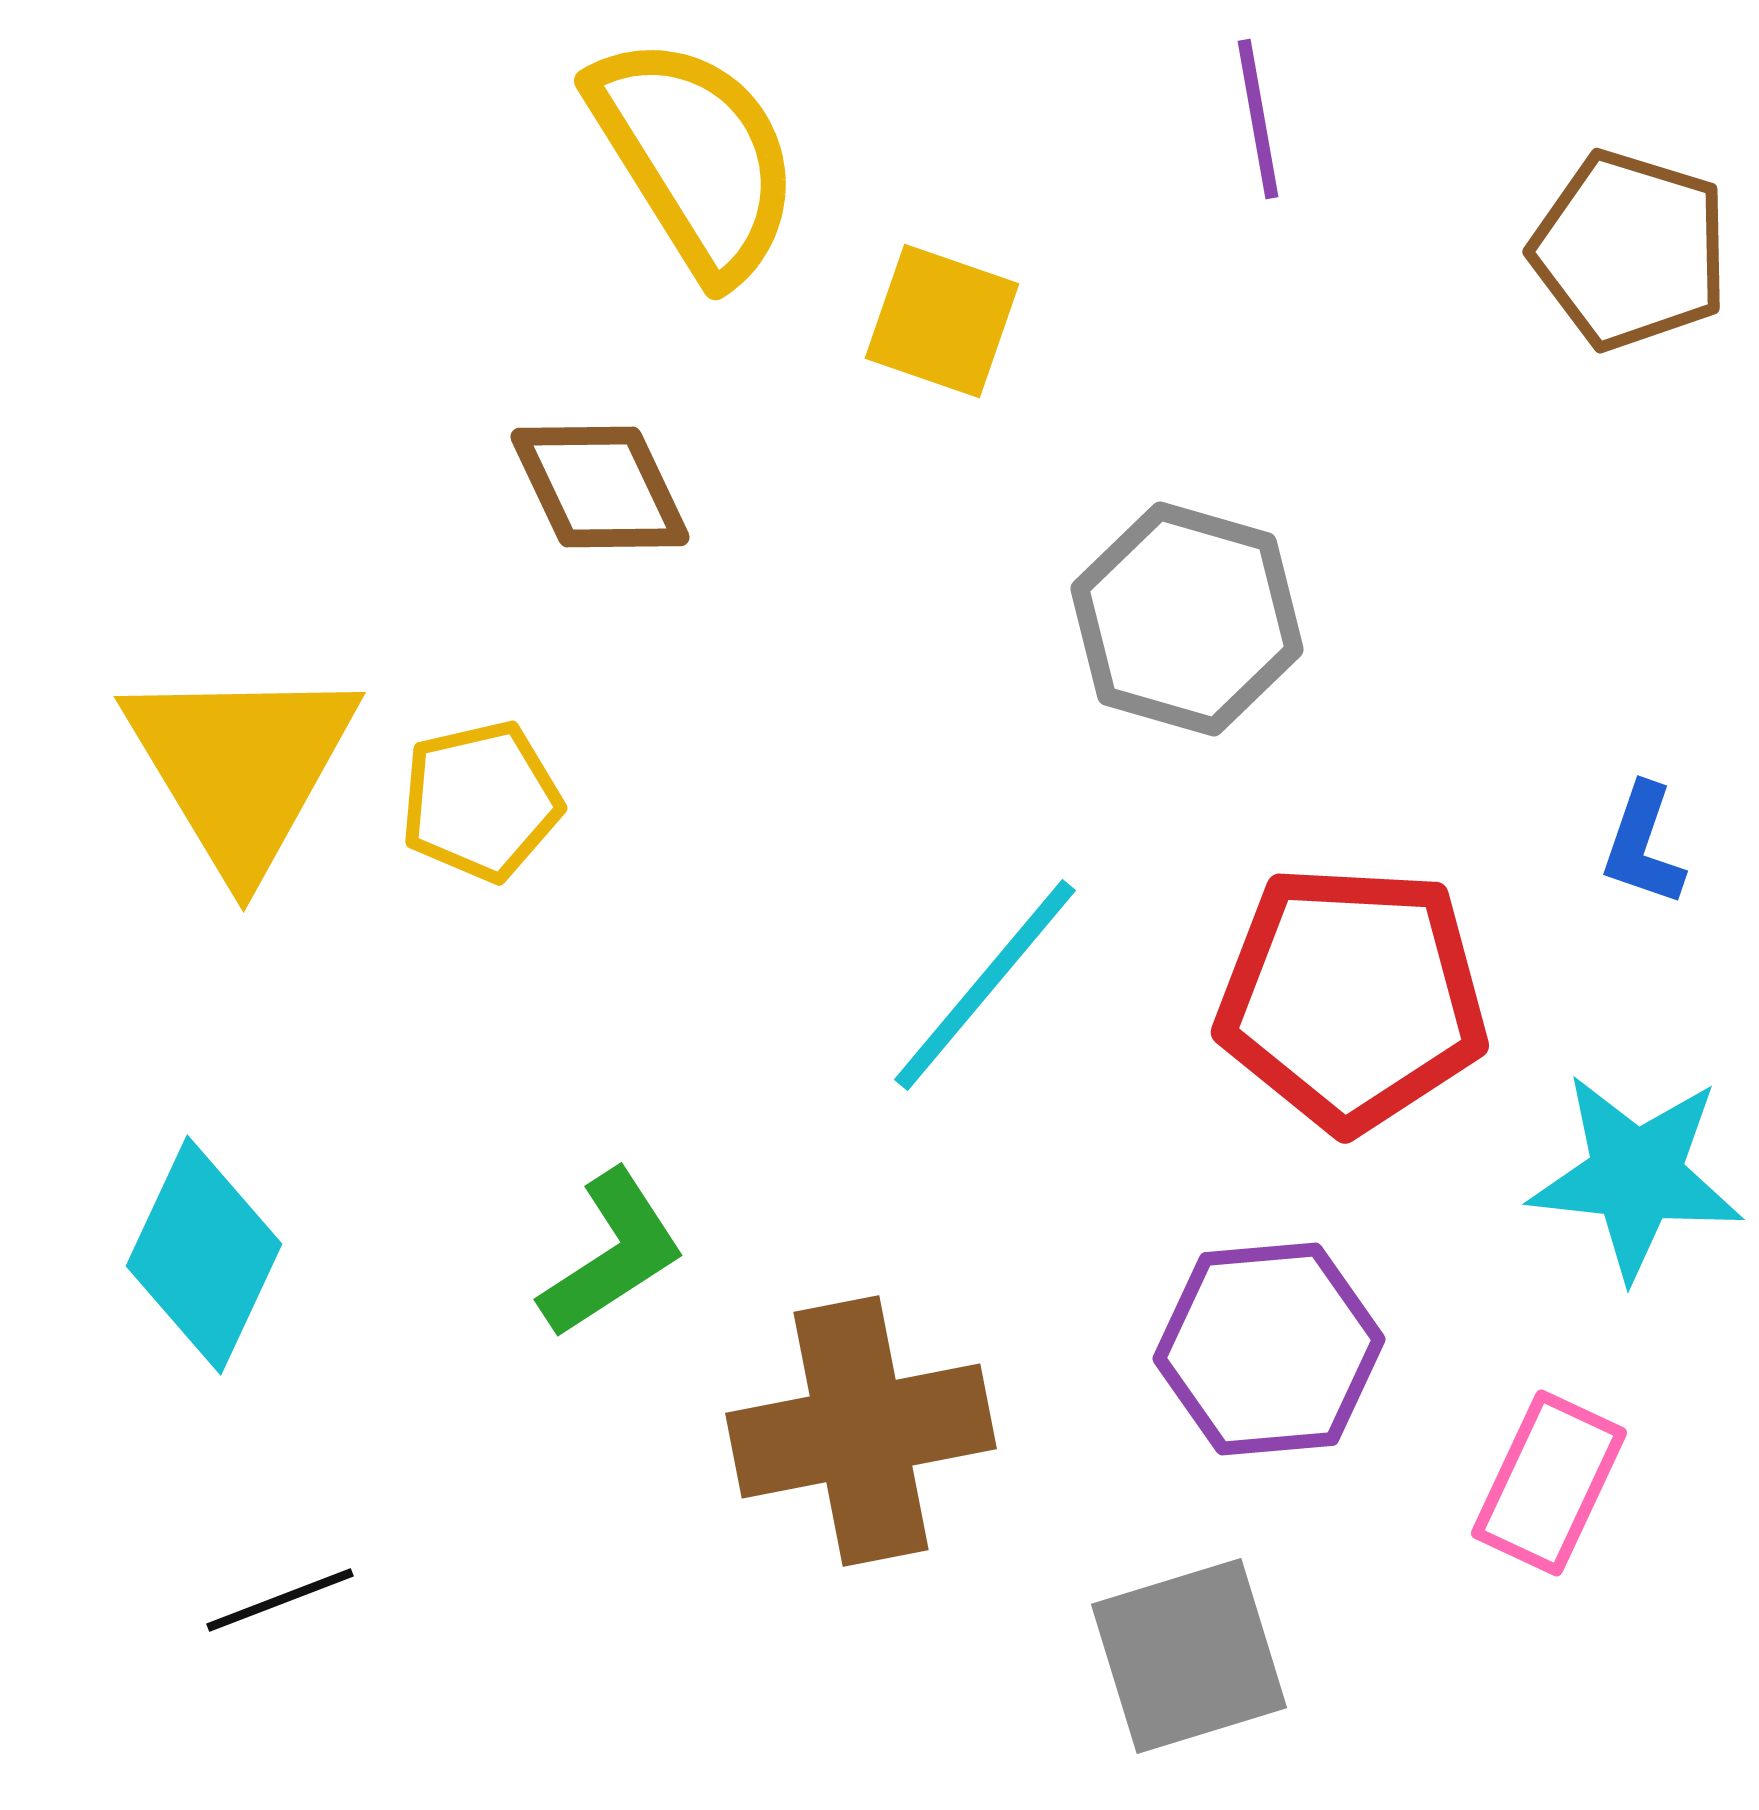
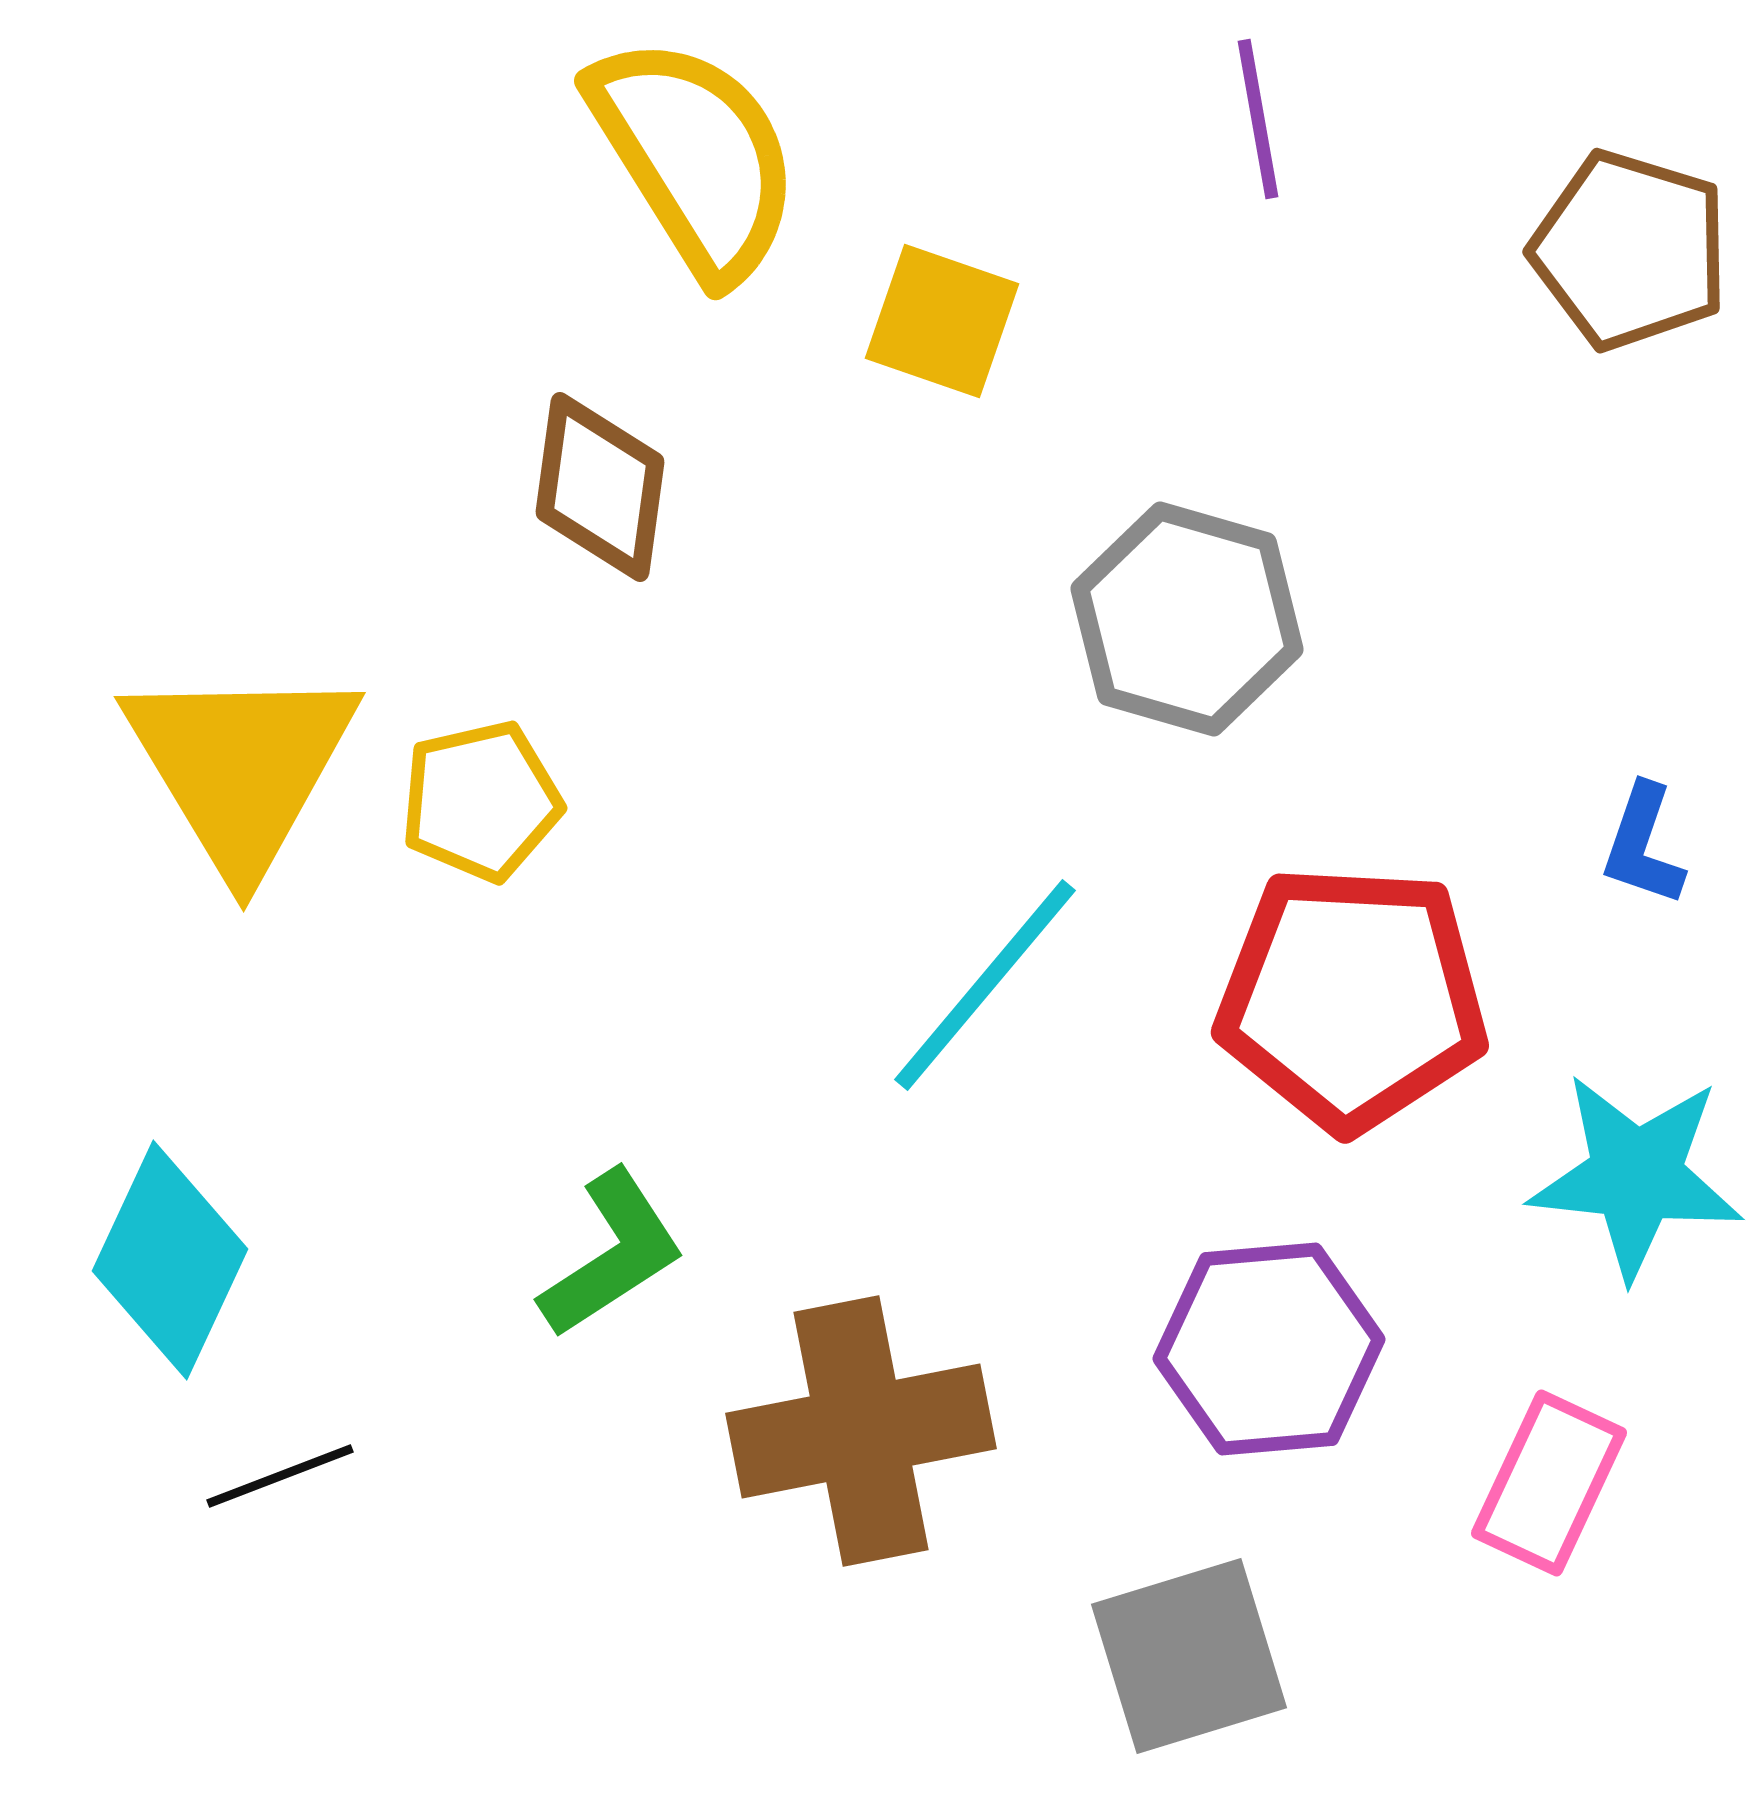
brown diamond: rotated 33 degrees clockwise
cyan diamond: moved 34 px left, 5 px down
black line: moved 124 px up
